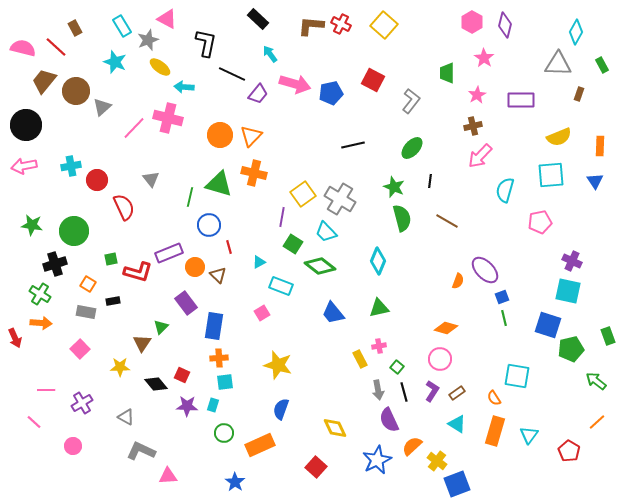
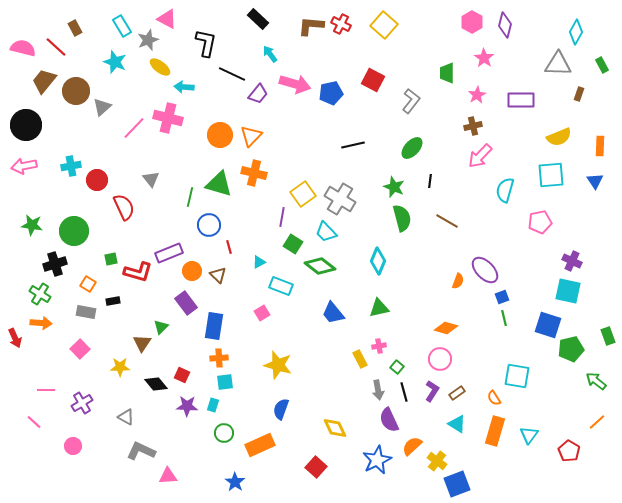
orange circle at (195, 267): moved 3 px left, 4 px down
